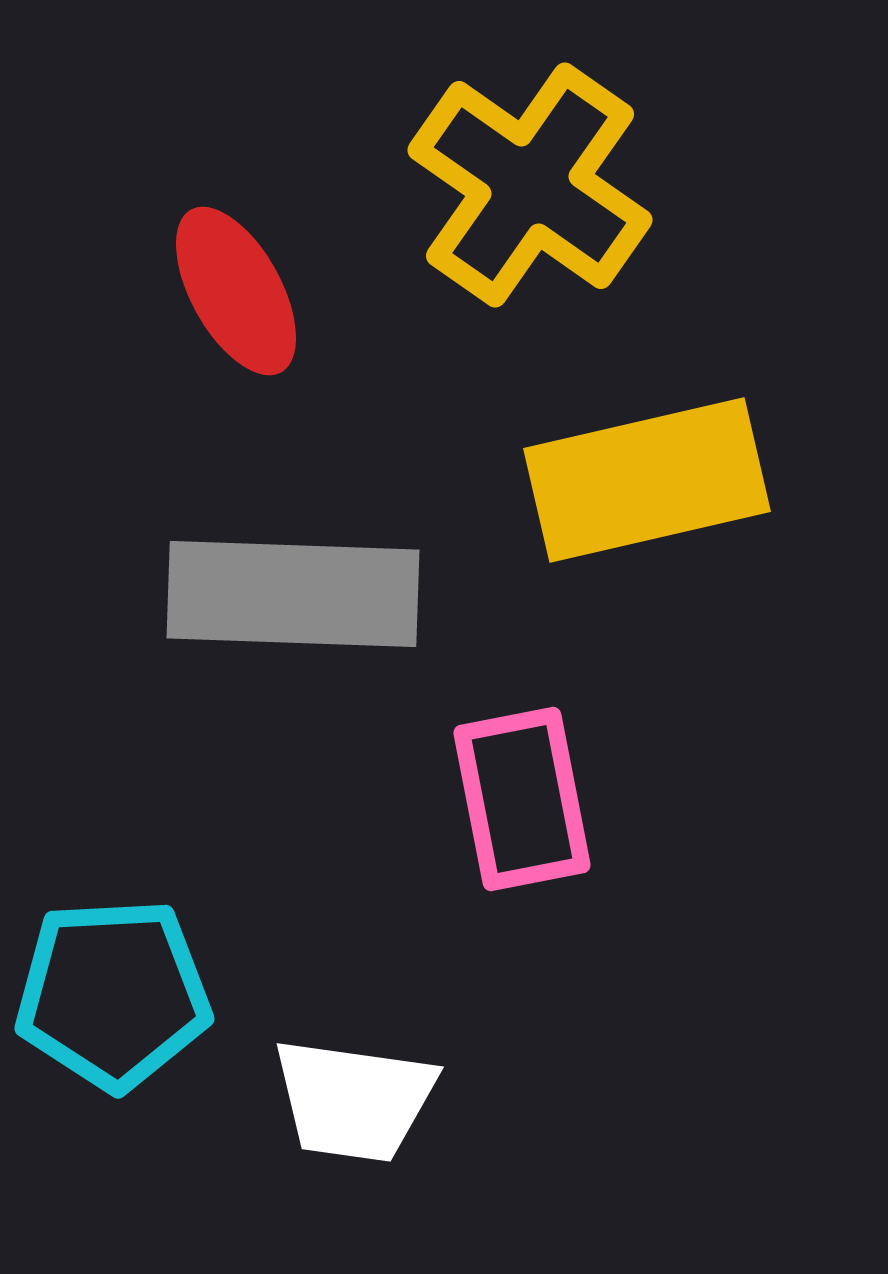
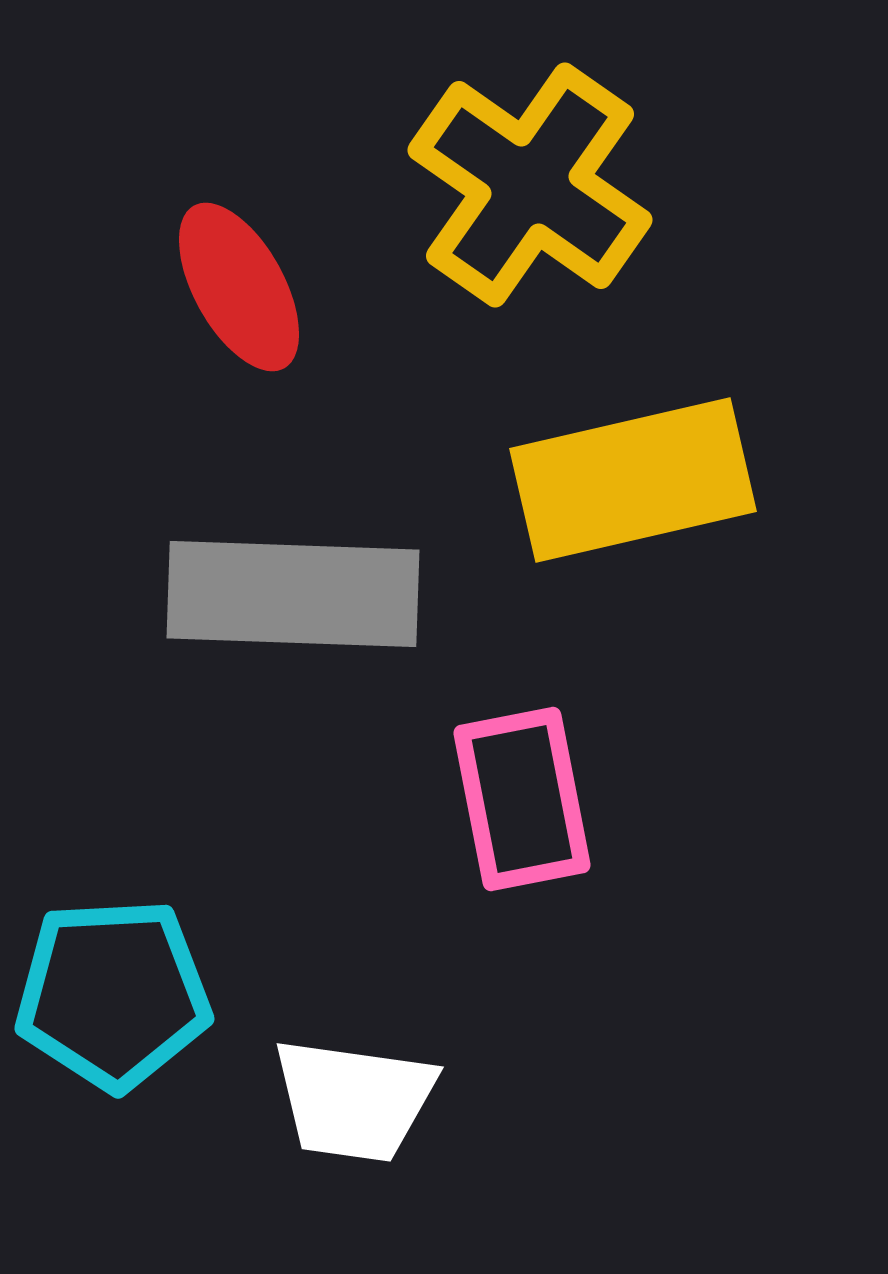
red ellipse: moved 3 px right, 4 px up
yellow rectangle: moved 14 px left
